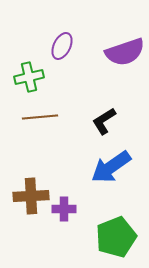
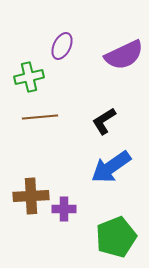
purple semicircle: moved 1 px left, 3 px down; rotated 6 degrees counterclockwise
